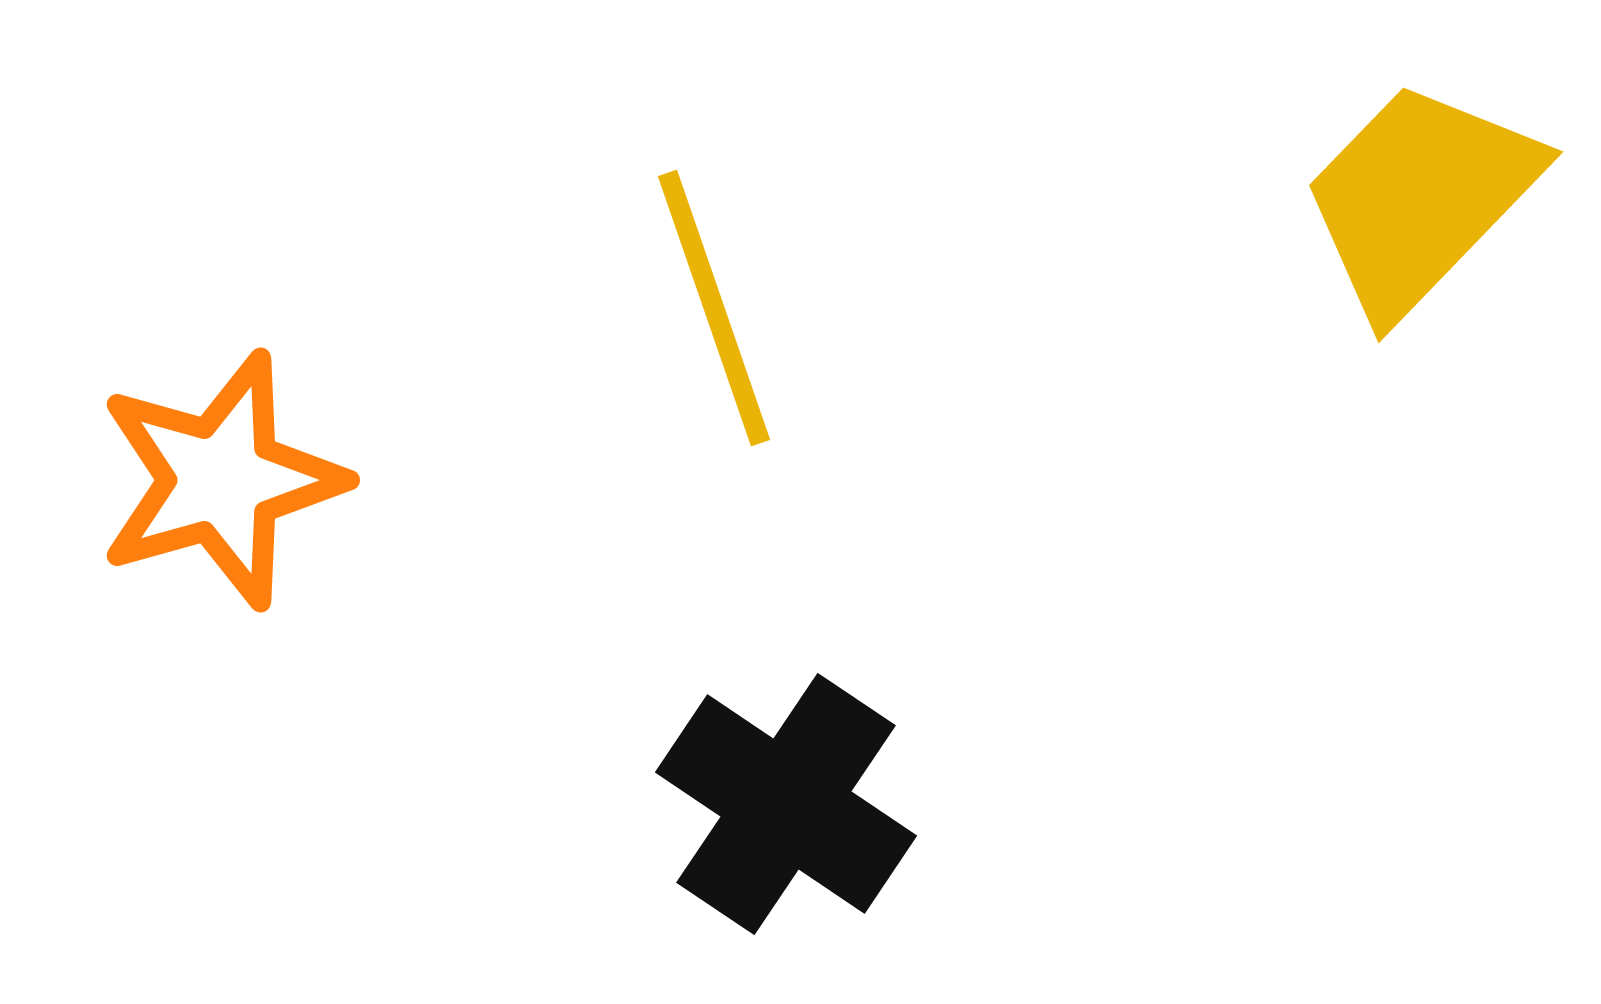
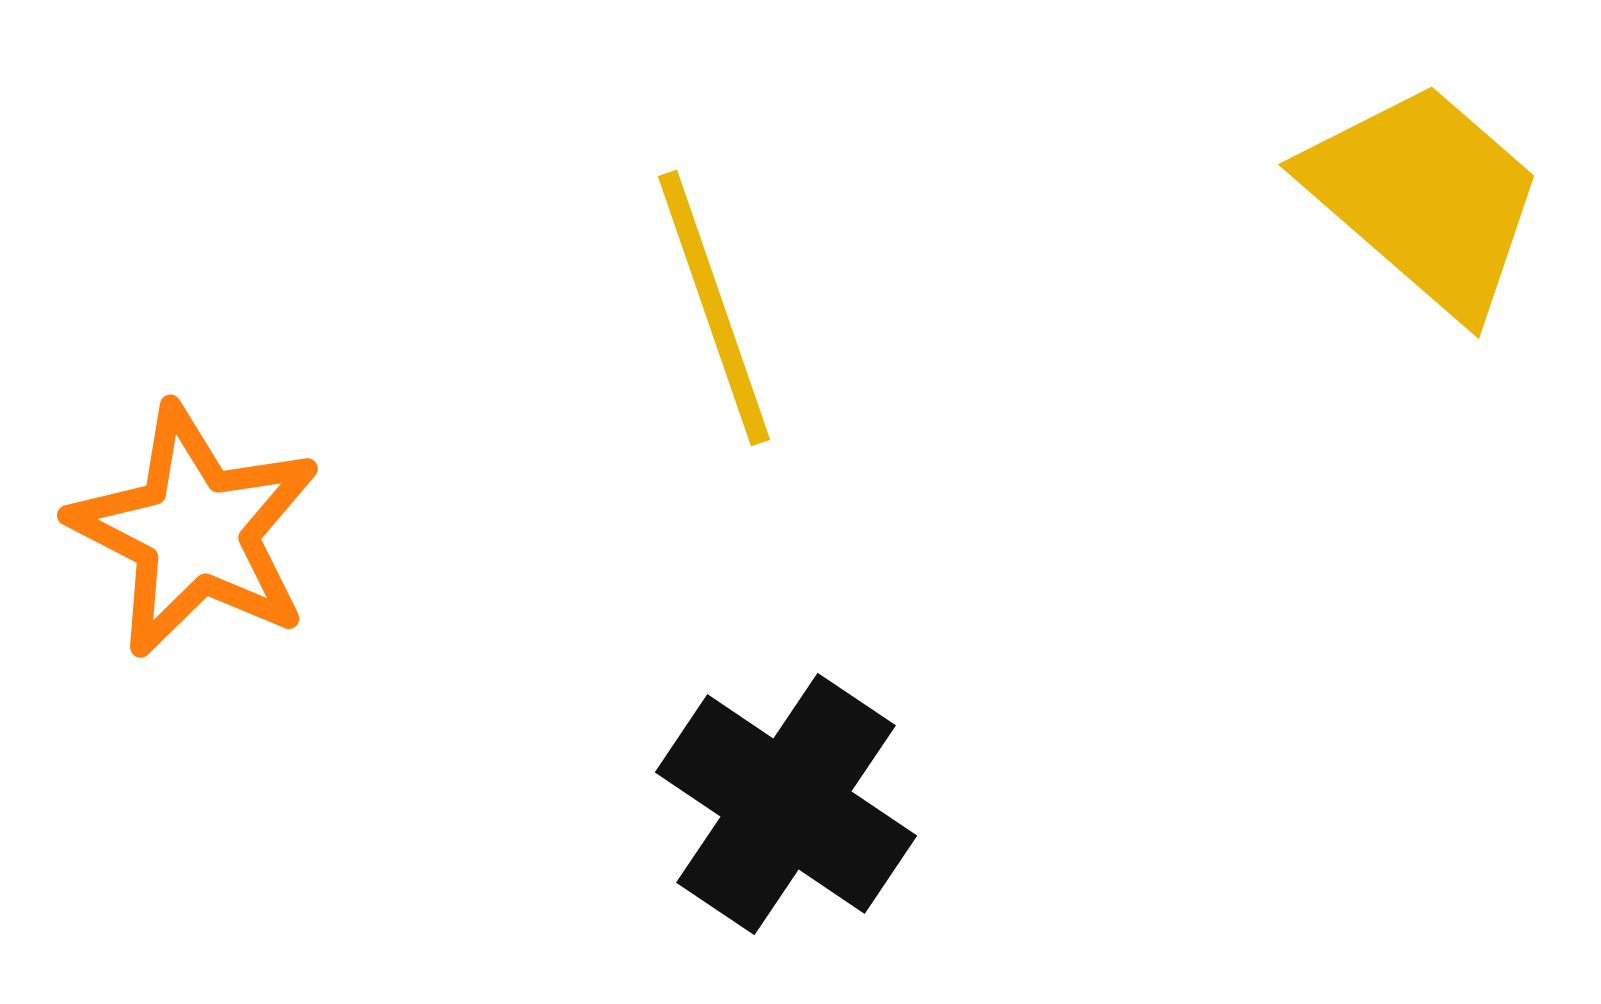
yellow trapezoid: moved 5 px right; rotated 87 degrees clockwise
orange star: moved 26 px left, 51 px down; rotated 29 degrees counterclockwise
